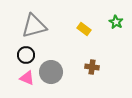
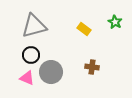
green star: moved 1 px left
black circle: moved 5 px right
